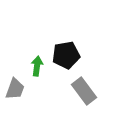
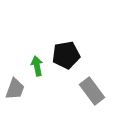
green arrow: rotated 18 degrees counterclockwise
gray rectangle: moved 8 px right
